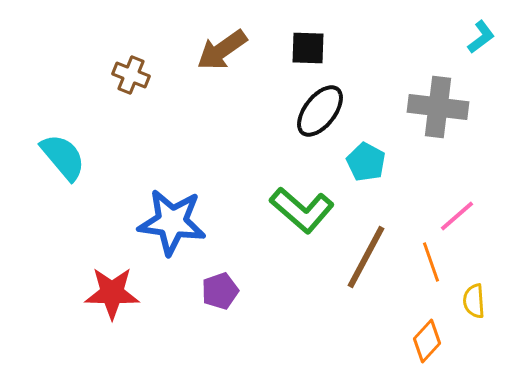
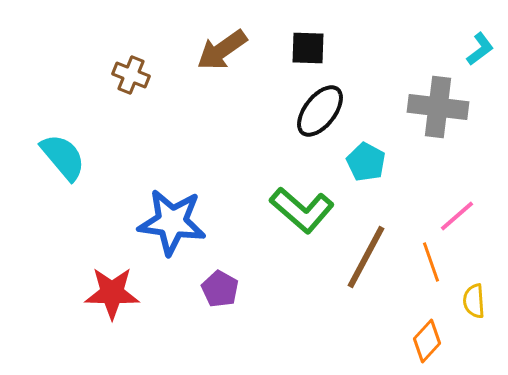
cyan L-shape: moved 1 px left, 12 px down
purple pentagon: moved 2 px up; rotated 24 degrees counterclockwise
